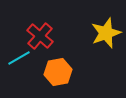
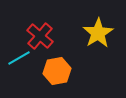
yellow star: moved 8 px left; rotated 12 degrees counterclockwise
orange hexagon: moved 1 px left, 1 px up
